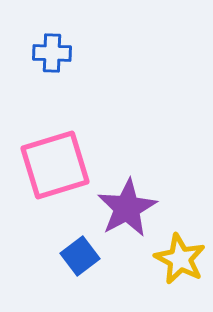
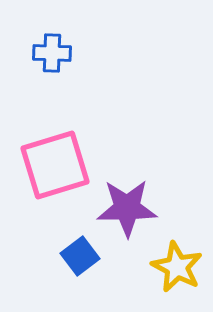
purple star: rotated 28 degrees clockwise
yellow star: moved 3 px left, 8 px down
